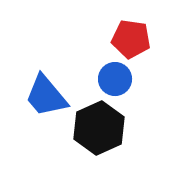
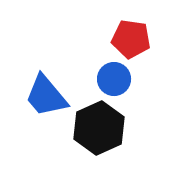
blue circle: moved 1 px left
